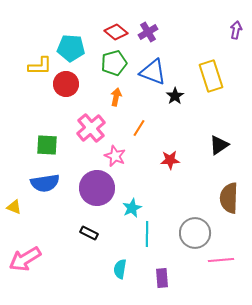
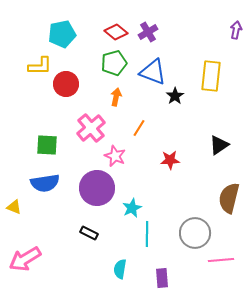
cyan pentagon: moved 9 px left, 14 px up; rotated 16 degrees counterclockwise
yellow rectangle: rotated 24 degrees clockwise
brown semicircle: rotated 12 degrees clockwise
